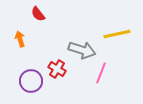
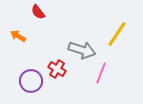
red semicircle: moved 2 px up
yellow line: rotated 44 degrees counterclockwise
orange arrow: moved 2 px left, 3 px up; rotated 42 degrees counterclockwise
